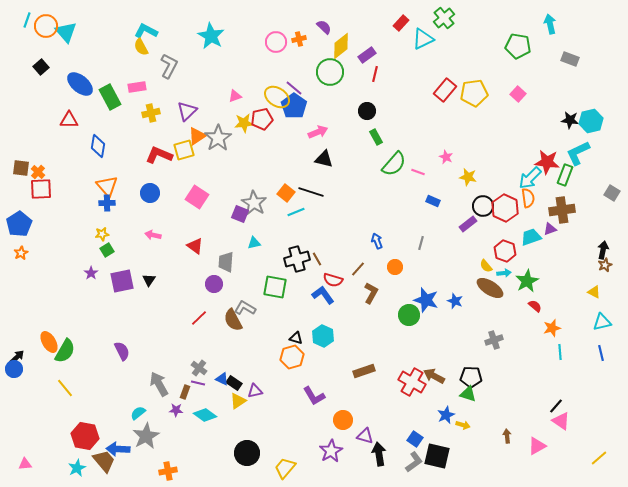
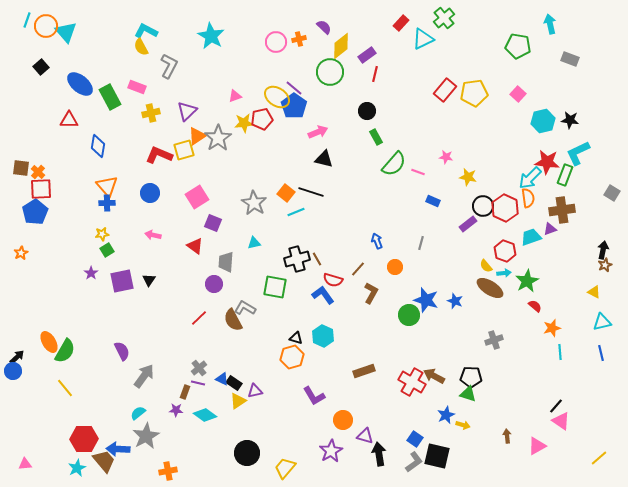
pink rectangle at (137, 87): rotated 30 degrees clockwise
cyan hexagon at (591, 121): moved 48 px left
pink star at (446, 157): rotated 16 degrees counterclockwise
pink square at (197, 197): rotated 25 degrees clockwise
purple square at (240, 214): moved 27 px left, 9 px down
blue pentagon at (19, 224): moved 16 px right, 12 px up
gray cross at (199, 368): rotated 14 degrees clockwise
blue circle at (14, 369): moved 1 px left, 2 px down
gray arrow at (159, 384): moved 15 px left, 8 px up; rotated 65 degrees clockwise
red hexagon at (85, 436): moved 1 px left, 3 px down; rotated 12 degrees counterclockwise
